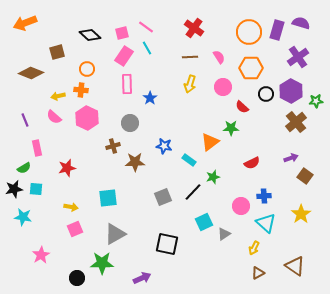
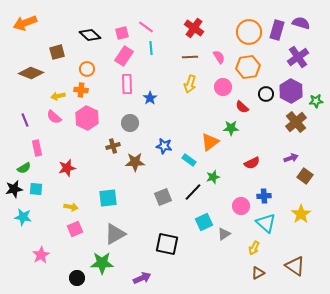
cyan line at (147, 48): moved 4 px right; rotated 24 degrees clockwise
orange hexagon at (251, 68): moved 3 px left, 1 px up; rotated 10 degrees counterclockwise
